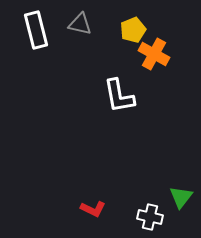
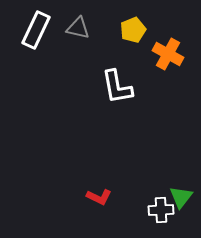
gray triangle: moved 2 px left, 4 px down
white rectangle: rotated 39 degrees clockwise
orange cross: moved 14 px right
white L-shape: moved 2 px left, 9 px up
red L-shape: moved 6 px right, 12 px up
white cross: moved 11 px right, 7 px up; rotated 15 degrees counterclockwise
